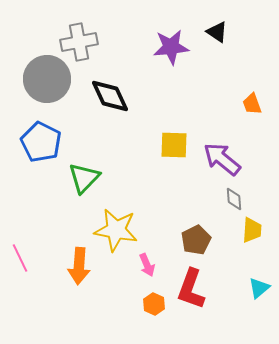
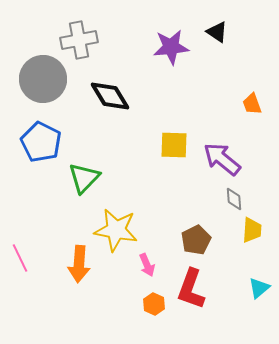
gray cross: moved 2 px up
gray circle: moved 4 px left
black diamond: rotated 6 degrees counterclockwise
orange arrow: moved 2 px up
